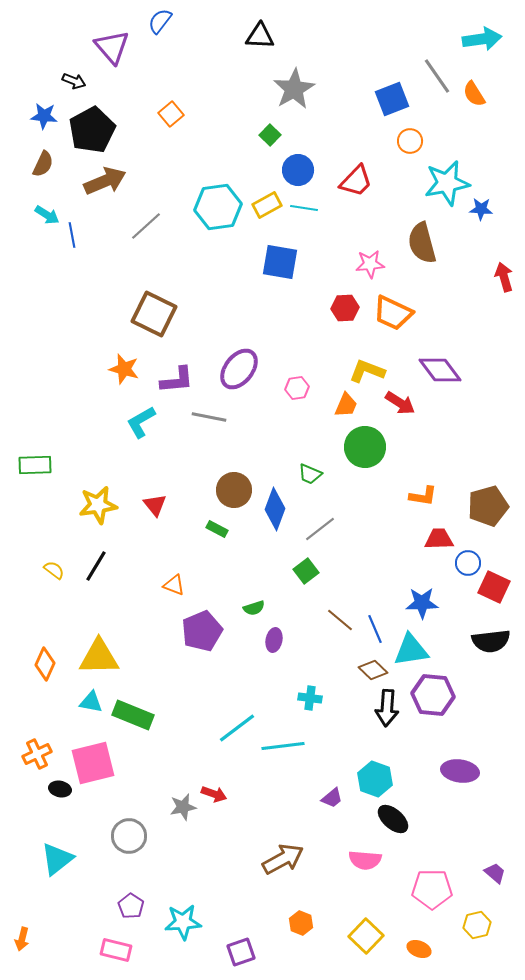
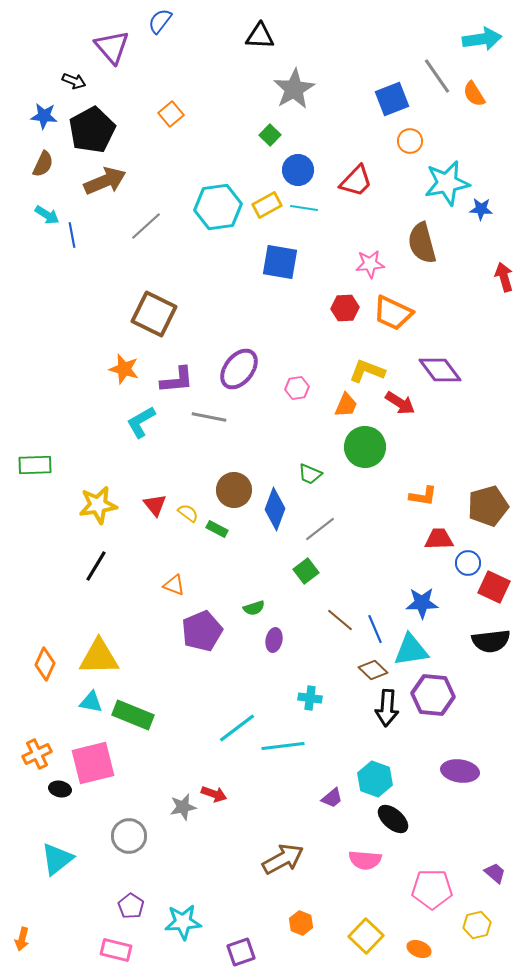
yellow semicircle at (54, 570): moved 134 px right, 57 px up
